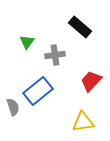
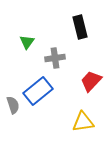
black rectangle: rotated 35 degrees clockwise
gray cross: moved 3 px down
gray semicircle: moved 2 px up
